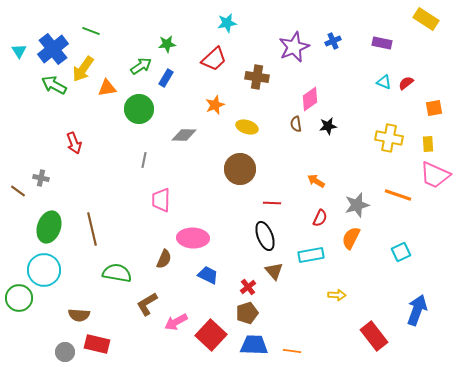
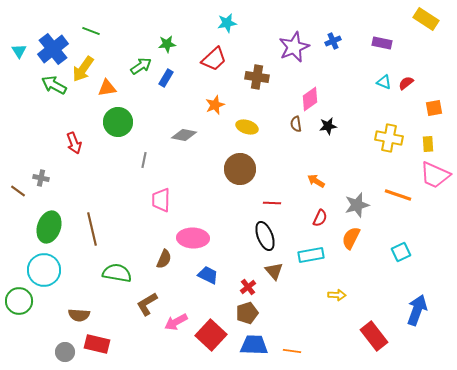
green circle at (139, 109): moved 21 px left, 13 px down
gray diamond at (184, 135): rotated 10 degrees clockwise
green circle at (19, 298): moved 3 px down
